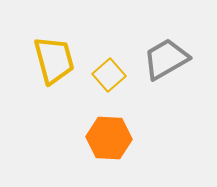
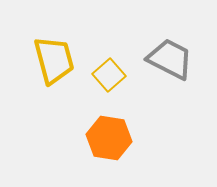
gray trapezoid: moved 4 px right; rotated 57 degrees clockwise
orange hexagon: rotated 6 degrees clockwise
